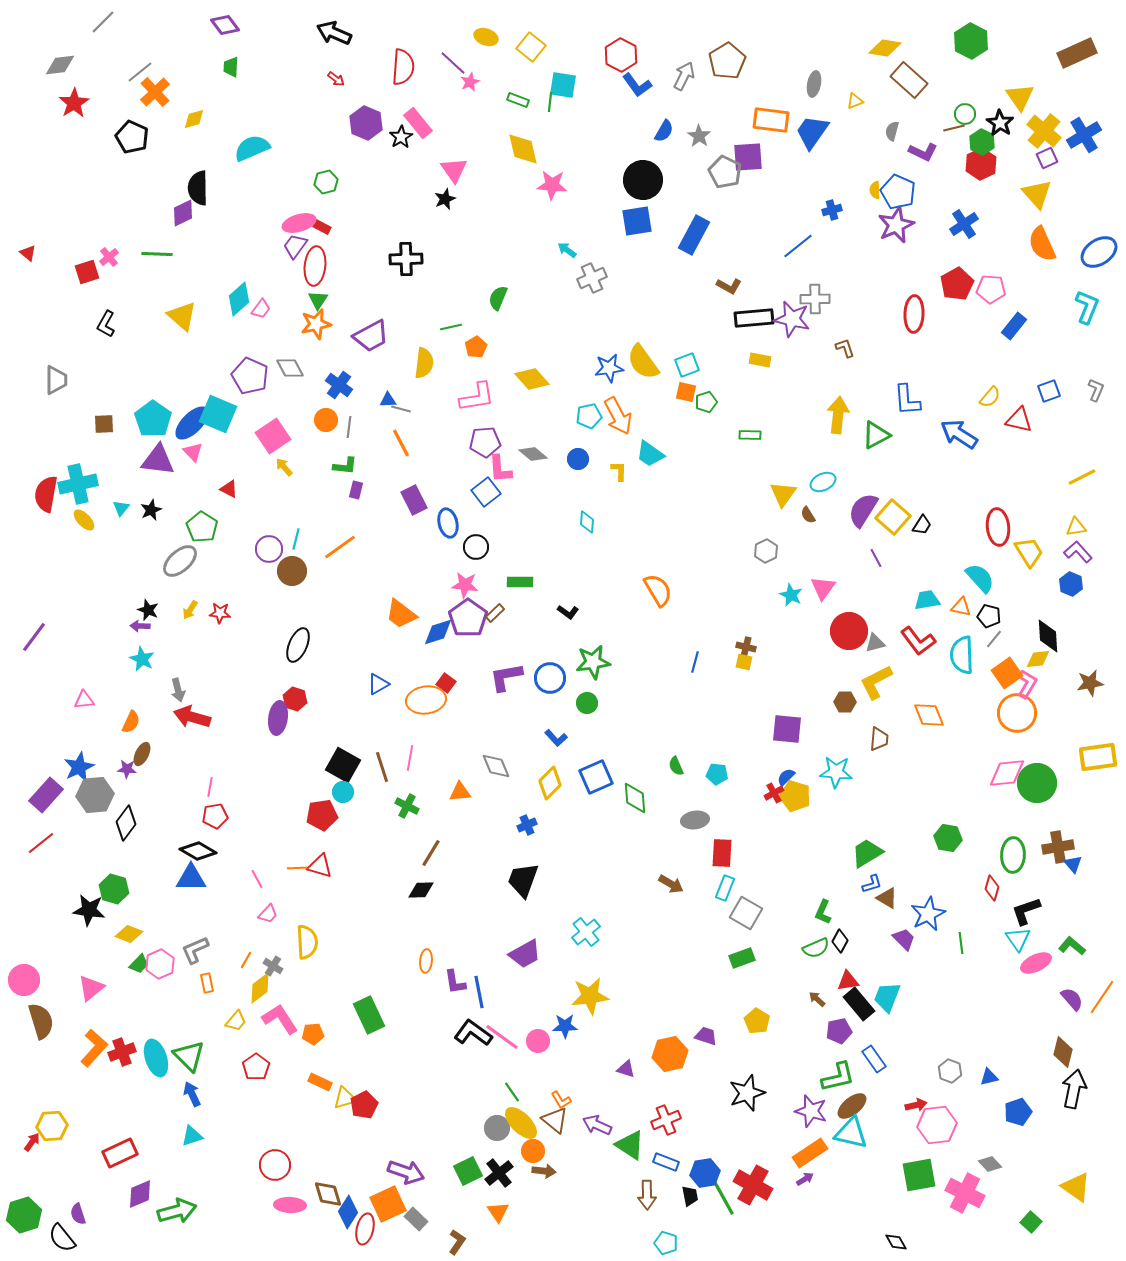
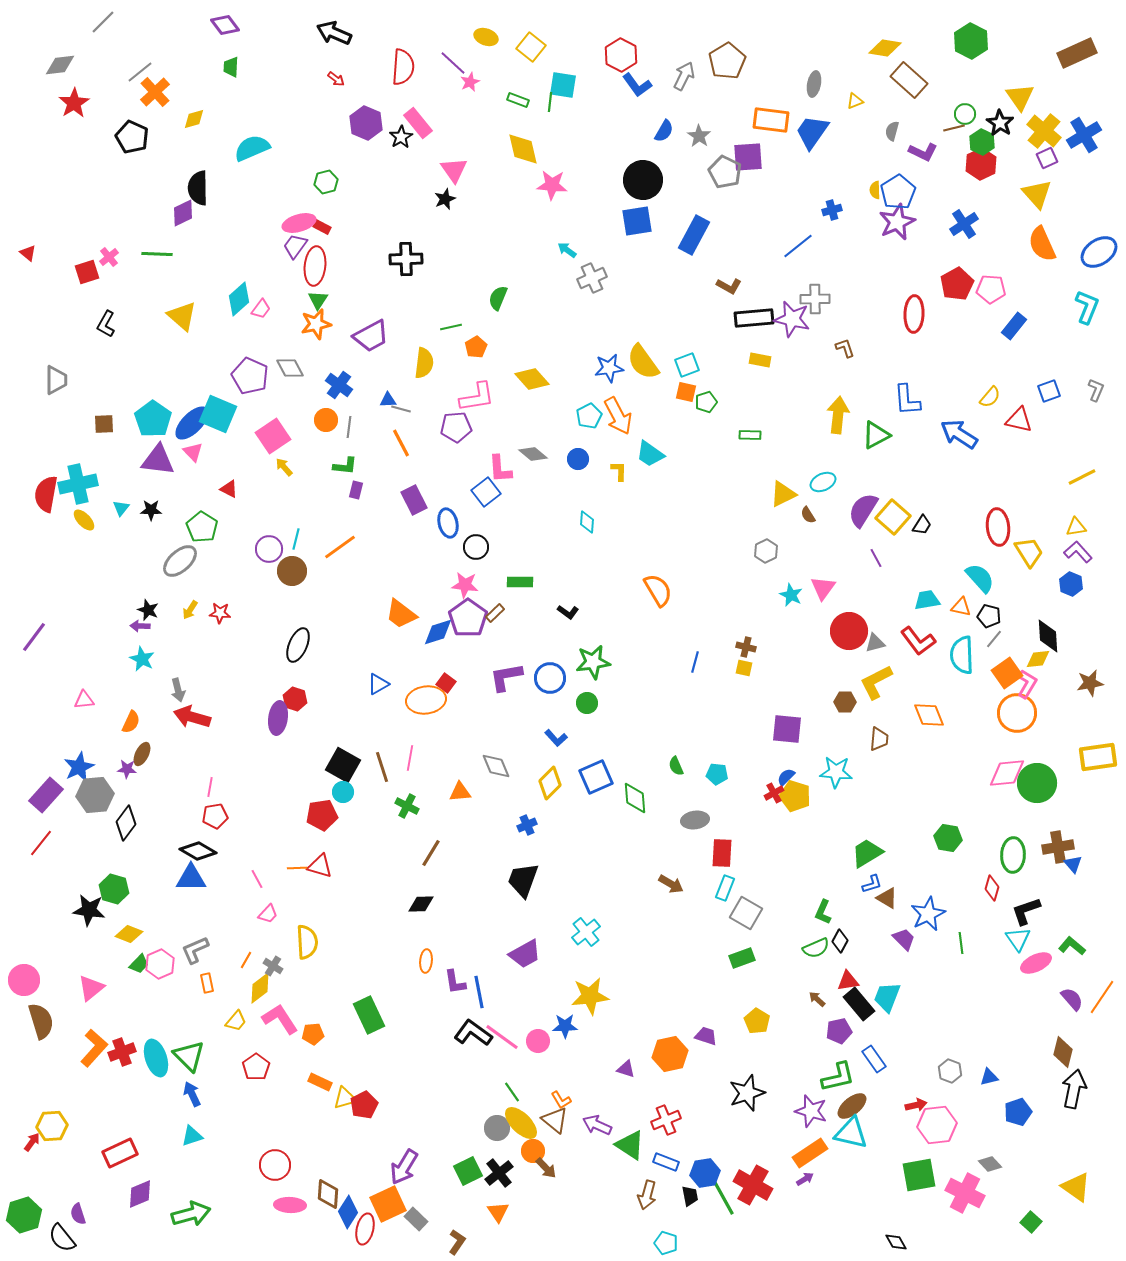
blue pentagon at (898, 192): rotated 16 degrees clockwise
purple star at (896, 225): moved 1 px right, 3 px up
cyan pentagon at (589, 416): rotated 15 degrees counterclockwise
purple pentagon at (485, 442): moved 29 px left, 15 px up
yellow triangle at (783, 494): rotated 28 degrees clockwise
black star at (151, 510): rotated 25 degrees clockwise
yellow square at (744, 662): moved 6 px down
red line at (41, 843): rotated 12 degrees counterclockwise
black diamond at (421, 890): moved 14 px down
brown arrow at (544, 1171): moved 2 px right, 3 px up; rotated 40 degrees clockwise
purple arrow at (406, 1172): moved 2 px left, 5 px up; rotated 102 degrees clockwise
brown diamond at (328, 1194): rotated 20 degrees clockwise
brown arrow at (647, 1195): rotated 16 degrees clockwise
green arrow at (177, 1211): moved 14 px right, 3 px down
